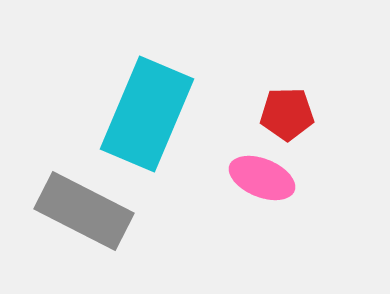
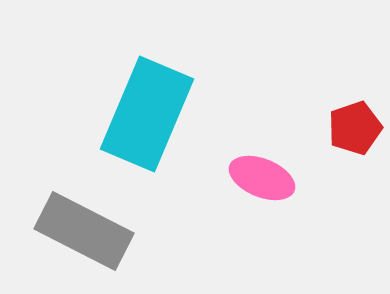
red pentagon: moved 68 px right, 14 px down; rotated 18 degrees counterclockwise
gray rectangle: moved 20 px down
